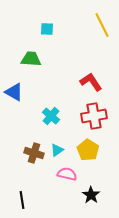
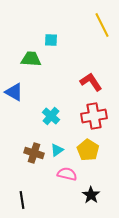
cyan square: moved 4 px right, 11 px down
